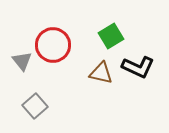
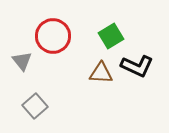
red circle: moved 9 px up
black L-shape: moved 1 px left, 1 px up
brown triangle: rotated 10 degrees counterclockwise
